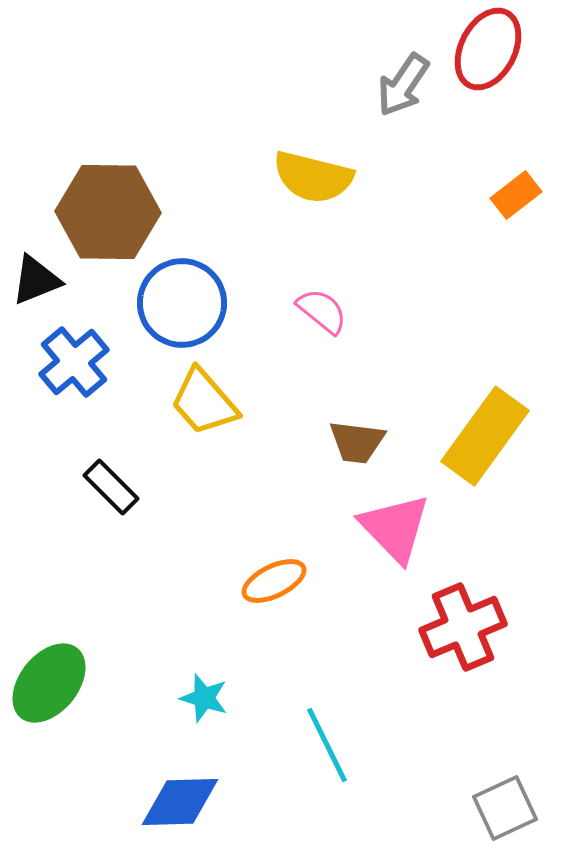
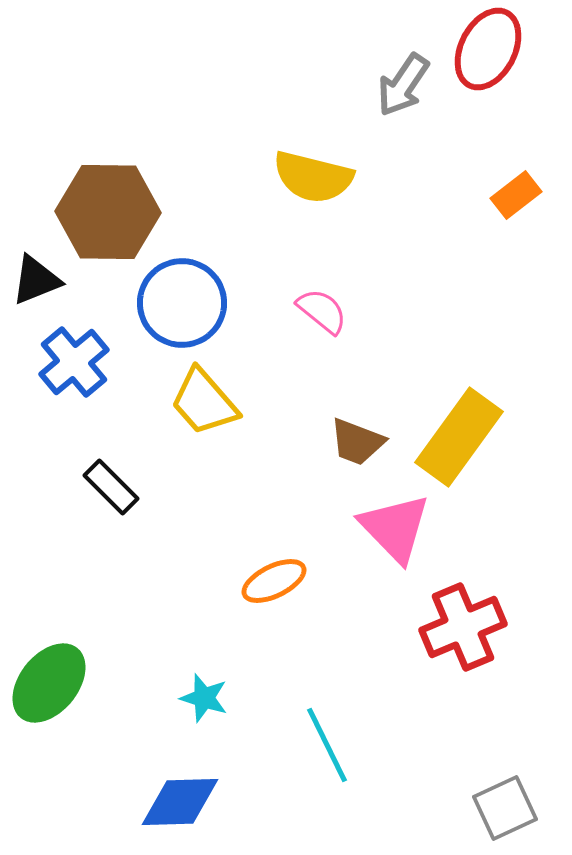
yellow rectangle: moved 26 px left, 1 px down
brown trapezoid: rotated 14 degrees clockwise
